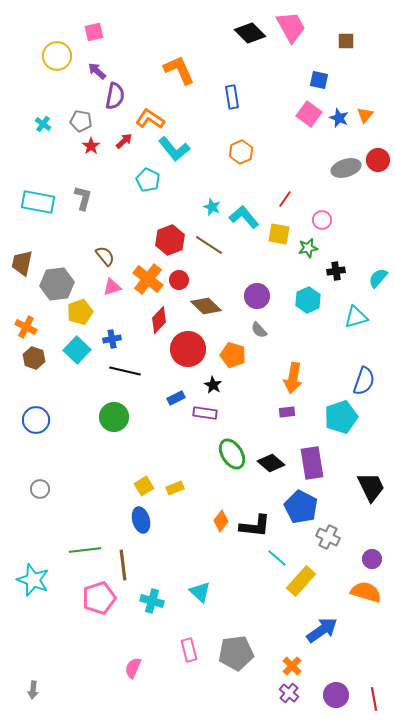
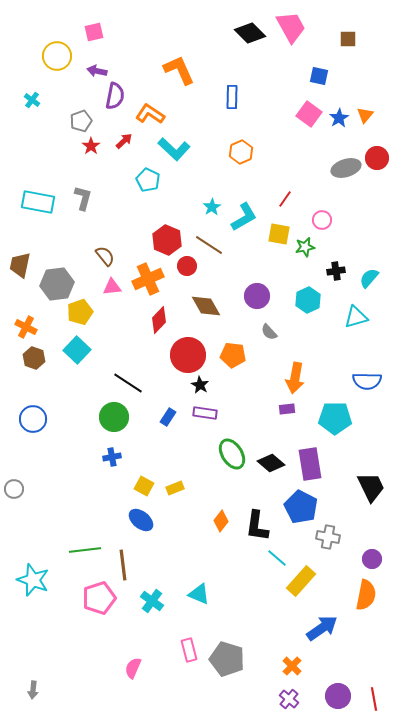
brown square at (346, 41): moved 2 px right, 2 px up
purple arrow at (97, 71): rotated 30 degrees counterclockwise
blue square at (319, 80): moved 4 px up
blue rectangle at (232, 97): rotated 10 degrees clockwise
blue star at (339, 118): rotated 18 degrees clockwise
orange L-shape at (150, 119): moved 5 px up
gray pentagon at (81, 121): rotated 30 degrees counterclockwise
cyan cross at (43, 124): moved 11 px left, 24 px up
cyan L-shape at (174, 149): rotated 8 degrees counterclockwise
red circle at (378, 160): moved 1 px left, 2 px up
cyan star at (212, 207): rotated 18 degrees clockwise
cyan L-shape at (244, 217): rotated 100 degrees clockwise
red hexagon at (170, 240): moved 3 px left; rotated 16 degrees counterclockwise
green star at (308, 248): moved 3 px left, 1 px up
brown trapezoid at (22, 263): moved 2 px left, 2 px down
cyan semicircle at (378, 278): moved 9 px left
orange cross at (148, 279): rotated 28 degrees clockwise
red circle at (179, 280): moved 8 px right, 14 px up
pink triangle at (112, 287): rotated 12 degrees clockwise
brown diamond at (206, 306): rotated 16 degrees clockwise
gray semicircle at (259, 330): moved 10 px right, 2 px down
blue cross at (112, 339): moved 118 px down
red circle at (188, 349): moved 6 px down
orange pentagon at (233, 355): rotated 10 degrees counterclockwise
black line at (125, 371): moved 3 px right, 12 px down; rotated 20 degrees clockwise
orange arrow at (293, 378): moved 2 px right
blue semicircle at (364, 381): moved 3 px right; rotated 72 degrees clockwise
black star at (213, 385): moved 13 px left
blue rectangle at (176, 398): moved 8 px left, 19 px down; rotated 30 degrees counterclockwise
purple rectangle at (287, 412): moved 3 px up
cyan pentagon at (341, 417): moved 6 px left, 1 px down; rotated 20 degrees clockwise
blue circle at (36, 420): moved 3 px left, 1 px up
purple rectangle at (312, 463): moved 2 px left, 1 px down
yellow square at (144, 486): rotated 30 degrees counterclockwise
gray circle at (40, 489): moved 26 px left
blue ellipse at (141, 520): rotated 35 degrees counterclockwise
black L-shape at (255, 526): moved 2 px right; rotated 92 degrees clockwise
gray cross at (328, 537): rotated 15 degrees counterclockwise
cyan triangle at (200, 592): moved 1 px left, 2 px down; rotated 20 degrees counterclockwise
orange semicircle at (366, 592): moved 3 px down; rotated 84 degrees clockwise
cyan cross at (152, 601): rotated 20 degrees clockwise
blue arrow at (322, 630): moved 2 px up
gray pentagon at (236, 653): moved 9 px left, 6 px down; rotated 24 degrees clockwise
purple cross at (289, 693): moved 6 px down
purple circle at (336, 695): moved 2 px right, 1 px down
